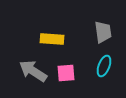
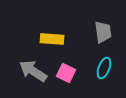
cyan ellipse: moved 2 px down
pink square: rotated 30 degrees clockwise
